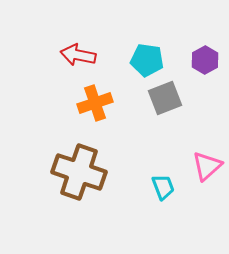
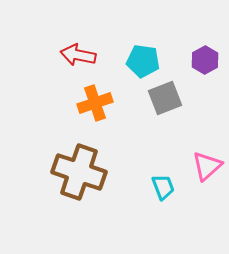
cyan pentagon: moved 4 px left, 1 px down
